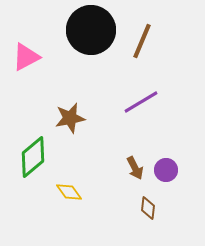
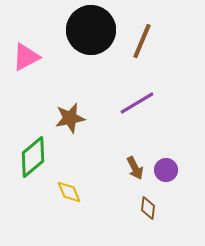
purple line: moved 4 px left, 1 px down
yellow diamond: rotated 12 degrees clockwise
